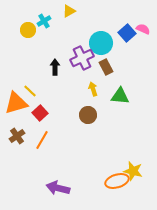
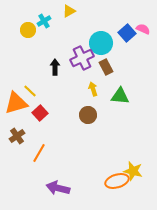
orange line: moved 3 px left, 13 px down
